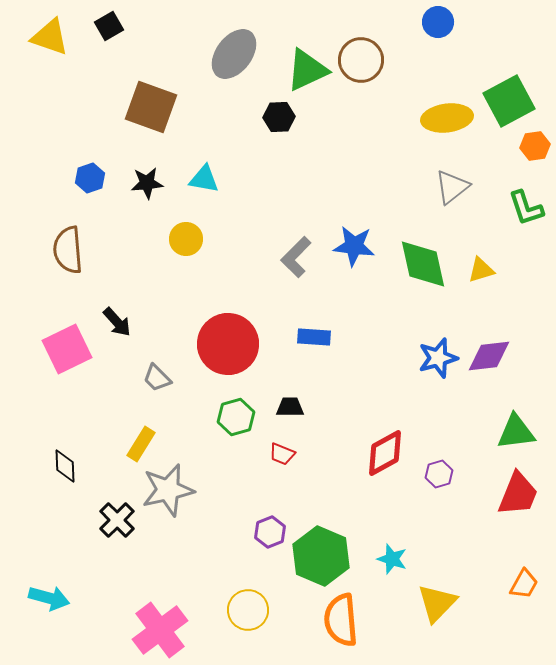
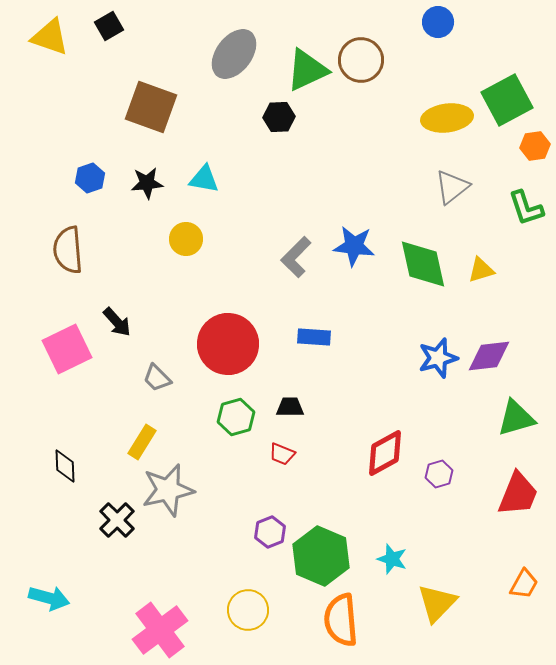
green square at (509, 101): moved 2 px left, 1 px up
green triangle at (516, 432): moved 14 px up; rotated 9 degrees counterclockwise
yellow rectangle at (141, 444): moved 1 px right, 2 px up
